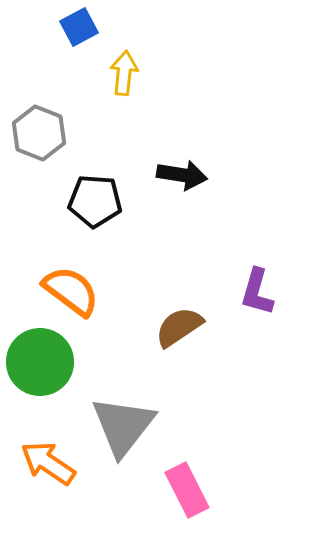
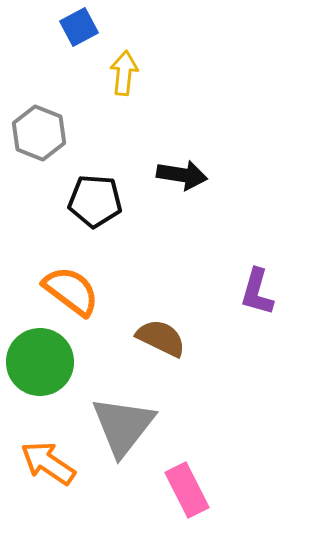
brown semicircle: moved 18 px left, 11 px down; rotated 60 degrees clockwise
